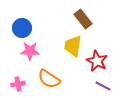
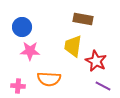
brown rectangle: rotated 42 degrees counterclockwise
blue circle: moved 1 px up
red star: moved 1 px left
orange semicircle: rotated 30 degrees counterclockwise
pink cross: moved 2 px down; rotated 16 degrees clockwise
